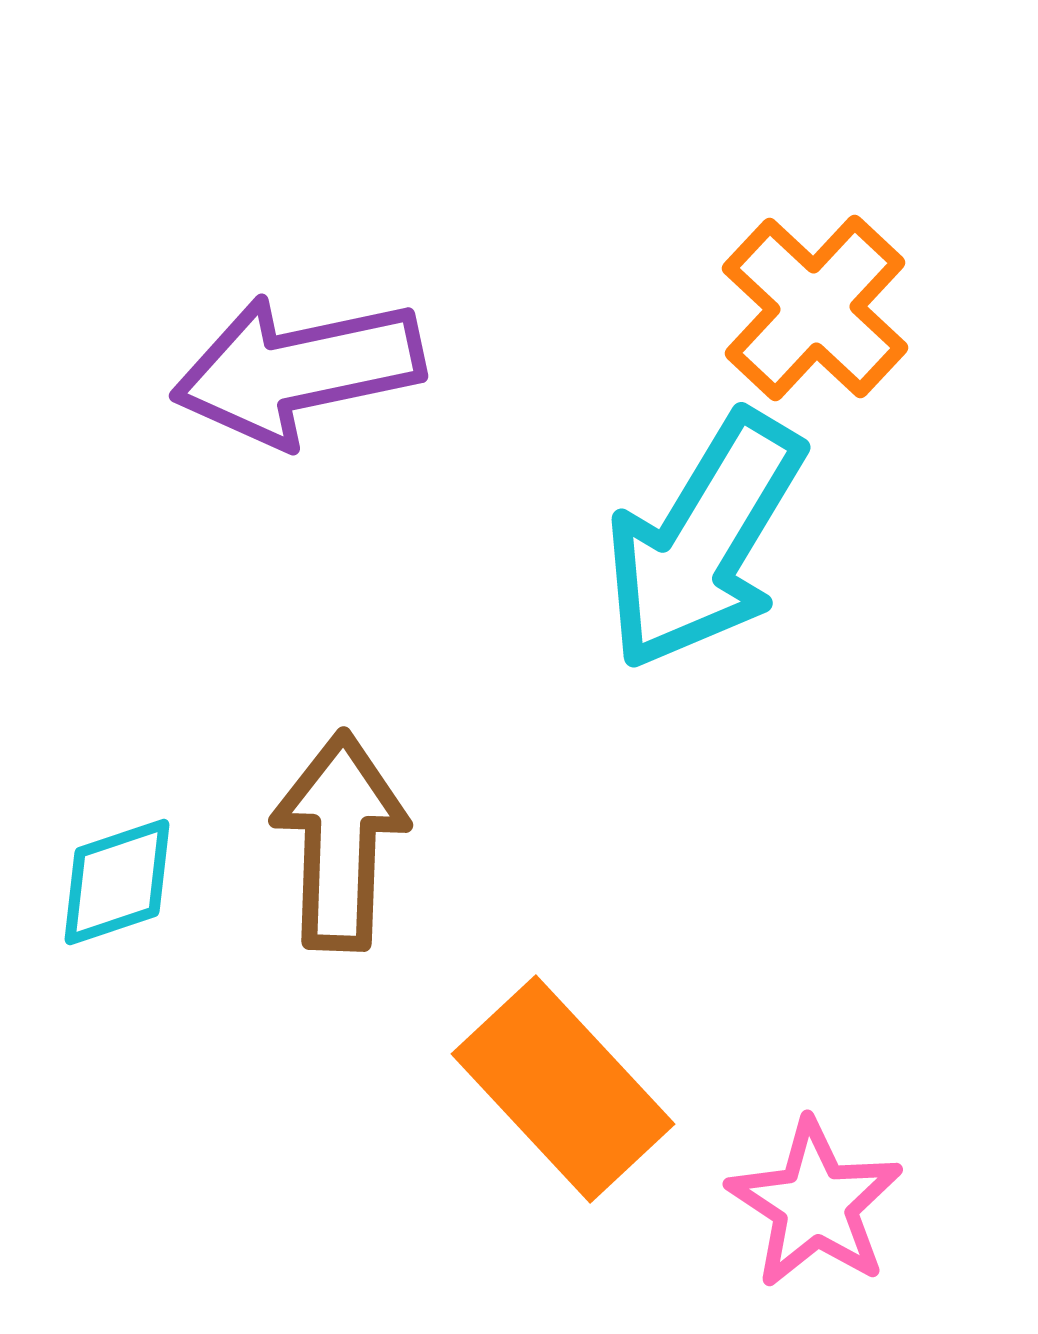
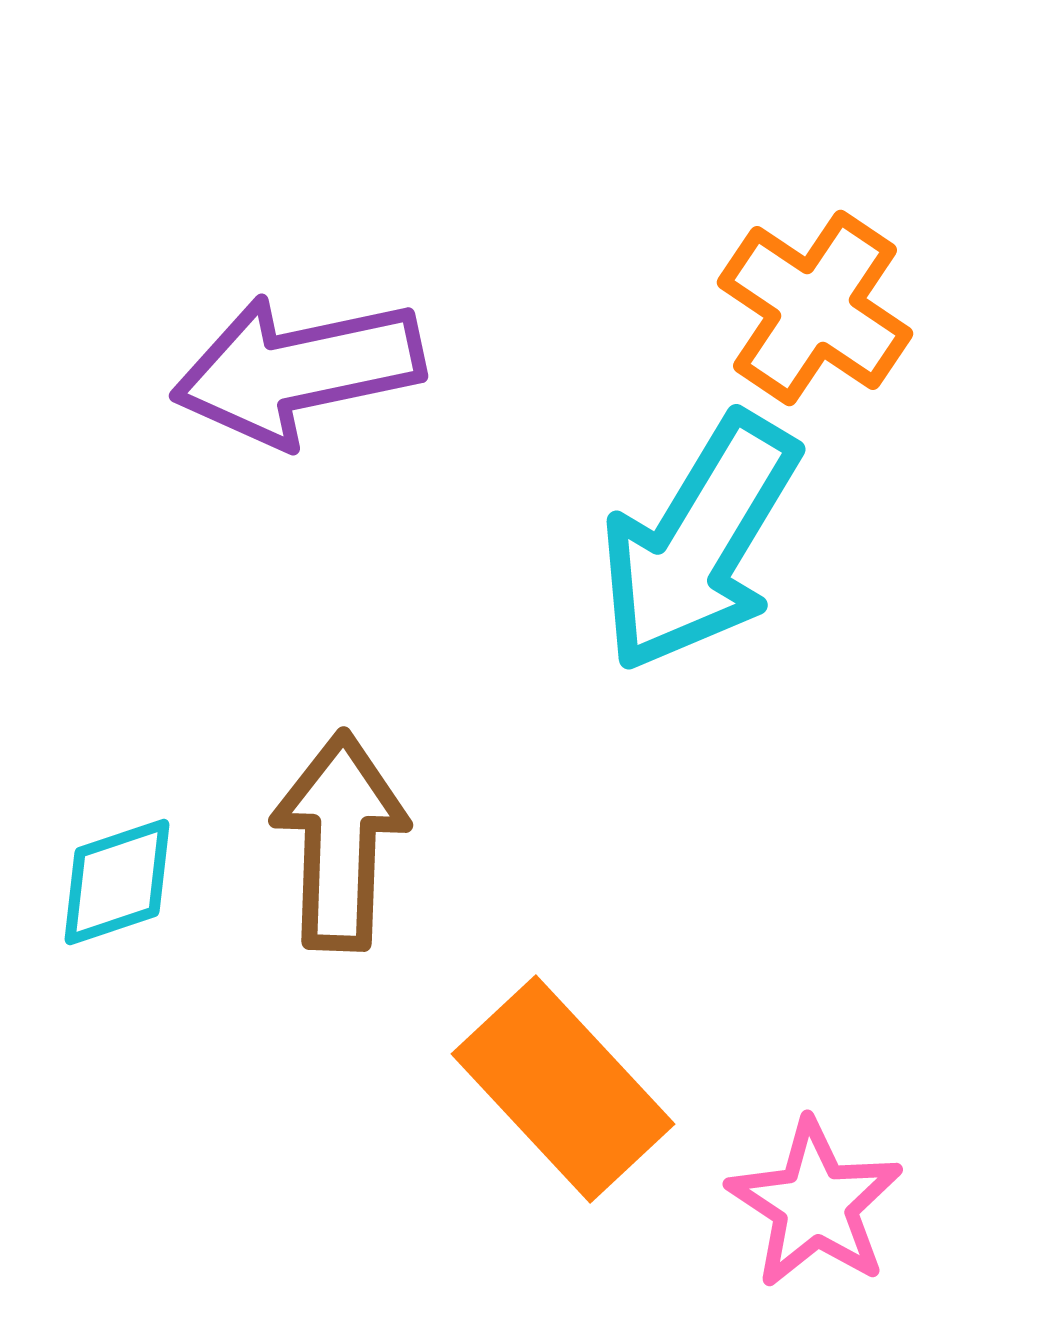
orange cross: rotated 9 degrees counterclockwise
cyan arrow: moved 5 px left, 2 px down
